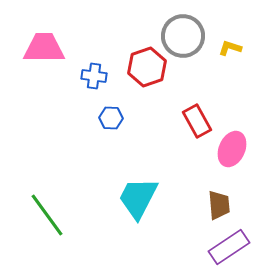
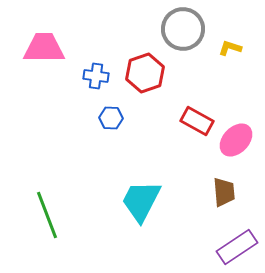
gray circle: moved 7 px up
red hexagon: moved 2 px left, 6 px down
blue cross: moved 2 px right
red rectangle: rotated 32 degrees counterclockwise
pink ellipse: moved 4 px right, 9 px up; rotated 20 degrees clockwise
cyan trapezoid: moved 3 px right, 3 px down
brown trapezoid: moved 5 px right, 13 px up
green line: rotated 15 degrees clockwise
purple rectangle: moved 8 px right
